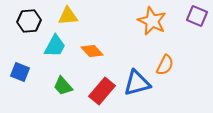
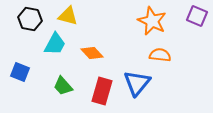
yellow triangle: rotated 20 degrees clockwise
black hexagon: moved 1 px right, 2 px up; rotated 15 degrees clockwise
cyan trapezoid: moved 2 px up
orange diamond: moved 2 px down
orange semicircle: moved 5 px left, 10 px up; rotated 110 degrees counterclockwise
blue triangle: rotated 36 degrees counterclockwise
red rectangle: rotated 24 degrees counterclockwise
